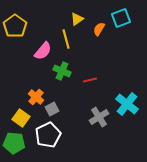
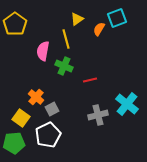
cyan square: moved 4 px left
yellow pentagon: moved 2 px up
pink semicircle: rotated 150 degrees clockwise
green cross: moved 2 px right, 5 px up
gray cross: moved 1 px left, 2 px up; rotated 18 degrees clockwise
green pentagon: rotated 10 degrees counterclockwise
